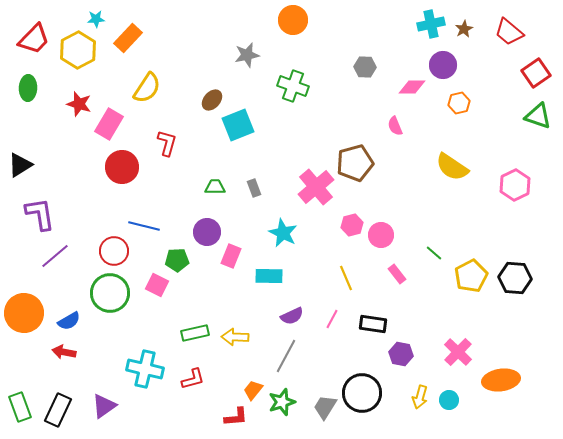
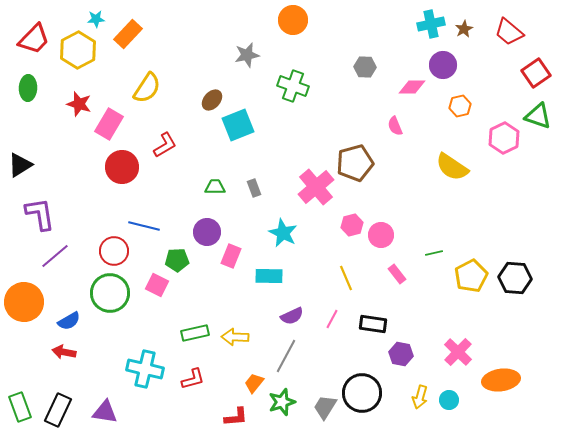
orange rectangle at (128, 38): moved 4 px up
orange hexagon at (459, 103): moved 1 px right, 3 px down
red L-shape at (167, 143): moved 2 px left, 2 px down; rotated 44 degrees clockwise
pink hexagon at (515, 185): moved 11 px left, 47 px up
green line at (434, 253): rotated 54 degrees counterclockwise
orange circle at (24, 313): moved 11 px up
orange trapezoid at (253, 390): moved 1 px right, 7 px up
purple triangle at (104, 406): moved 1 px right, 6 px down; rotated 44 degrees clockwise
